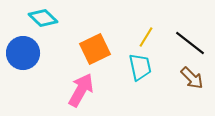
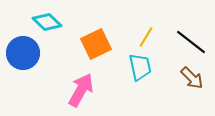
cyan diamond: moved 4 px right, 4 px down
black line: moved 1 px right, 1 px up
orange square: moved 1 px right, 5 px up
